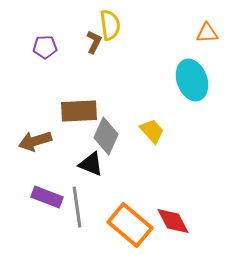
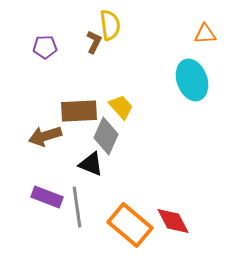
orange triangle: moved 2 px left, 1 px down
yellow trapezoid: moved 31 px left, 24 px up
brown arrow: moved 10 px right, 5 px up
